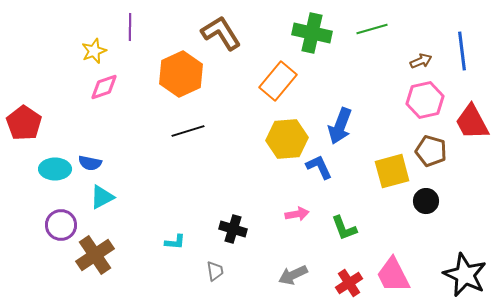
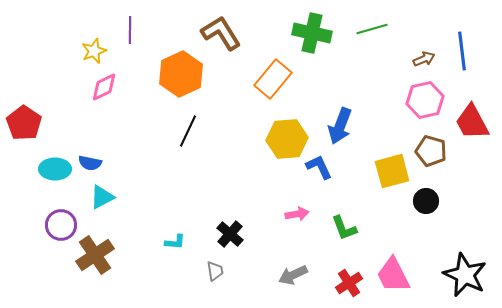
purple line: moved 3 px down
brown arrow: moved 3 px right, 2 px up
orange rectangle: moved 5 px left, 2 px up
pink diamond: rotated 8 degrees counterclockwise
black line: rotated 48 degrees counterclockwise
black cross: moved 3 px left, 5 px down; rotated 24 degrees clockwise
